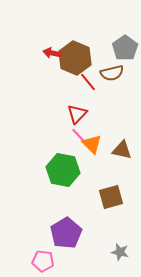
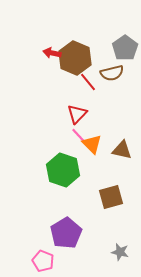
green hexagon: rotated 8 degrees clockwise
pink pentagon: rotated 15 degrees clockwise
